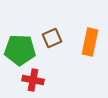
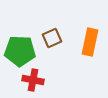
green pentagon: moved 1 px down
